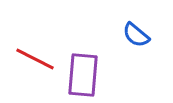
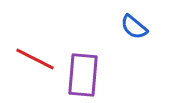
blue semicircle: moved 2 px left, 8 px up
